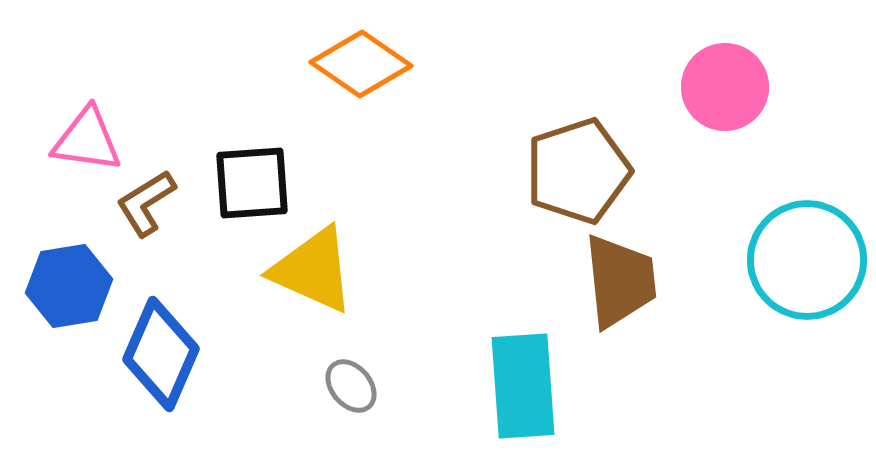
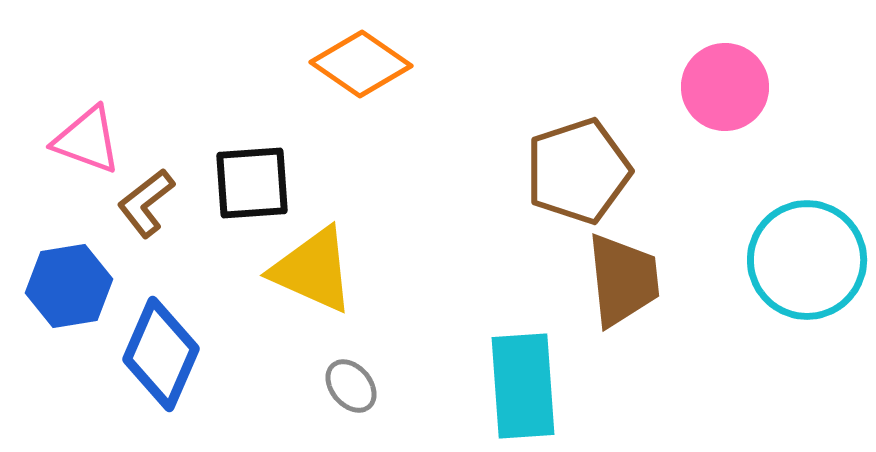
pink triangle: rotated 12 degrees clockwise
brown L-shape: rotated 6 degrees counterclockwise
brown trapezoid: moved 3 px right, 1 px up
